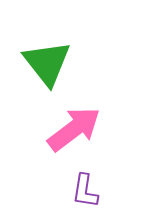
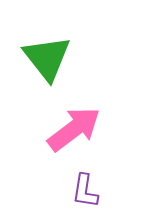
green triangle: moved 5 px up
